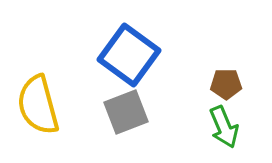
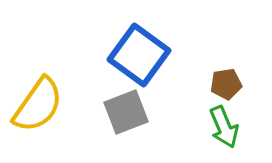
blue square: moved 10 px right
brown pentagon: rotated 8 degrees counterclockwise
yellow semicircle: rotated 130 degrees counterclockwise
